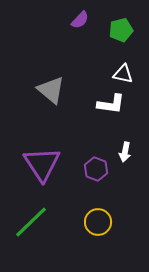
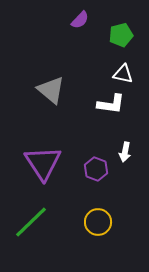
green pentagon: moved 5 px down
purple triangle: moved 1 px right, 1 px up
